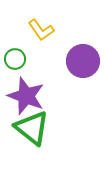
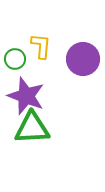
yellow L-shape: moved 16 px down; rotated 140 degrees counterclockwise
purple circle: moved 2 px up
green triangle: rotated 42 degrees counterclockwise
